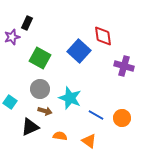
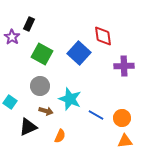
black rectangle: moved 2 px right, 1 px down
purple star: rotated 21 degrees counterclockwise
blue square: moved 2 px down
green square: moved 2 px right, 4 px up
purple cross: rotated 18 degrees counterclockwise
gray circle: moved 3 px up
cyan star: moved 1 px down
brown arrow: moved 1 px right
black triangle: moved 2 px left
orange semicircle: rotated 104 degrees clockwise
orange triangle: moved 36 px right; rotated 42 degrees counterclockwise
